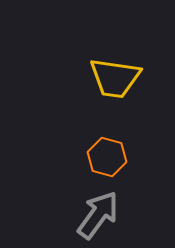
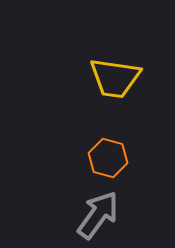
orange hexagon: moved 1 px right, 1 px down
